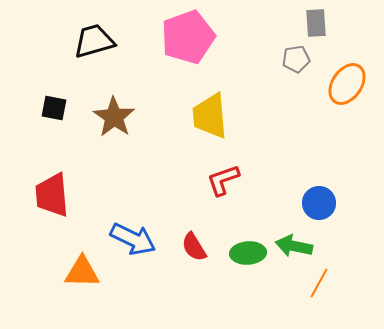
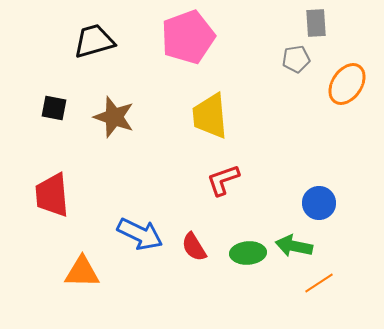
brown star: rotated 15 degrees counterclockwise
blue arrow: moved 7 px right, 5 px up
orange line: rotated 28 degrees clockwise
